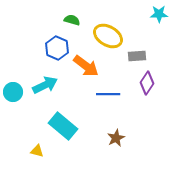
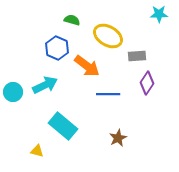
orange arrow: moved 1 px right
brown star: moved 2 px right
